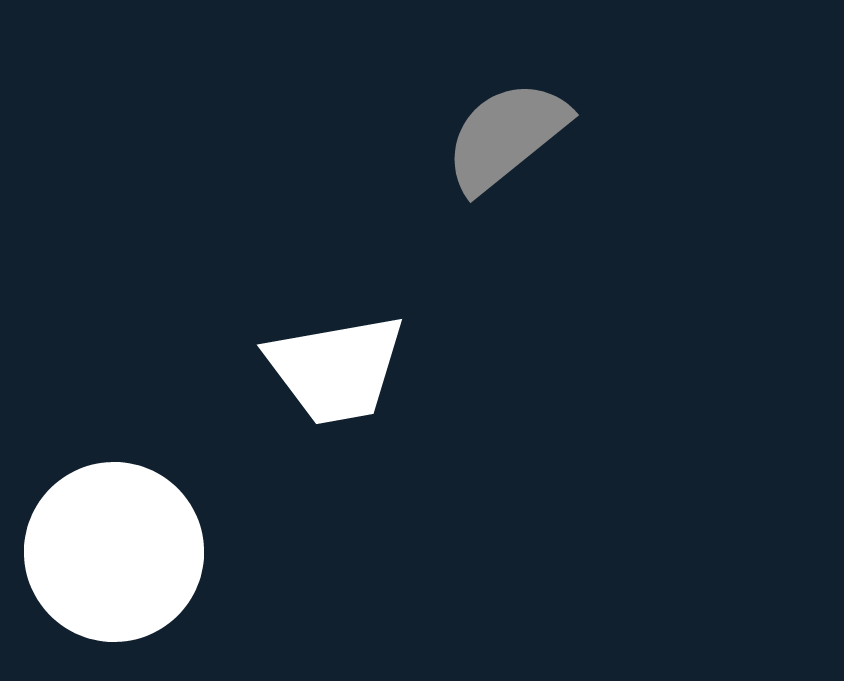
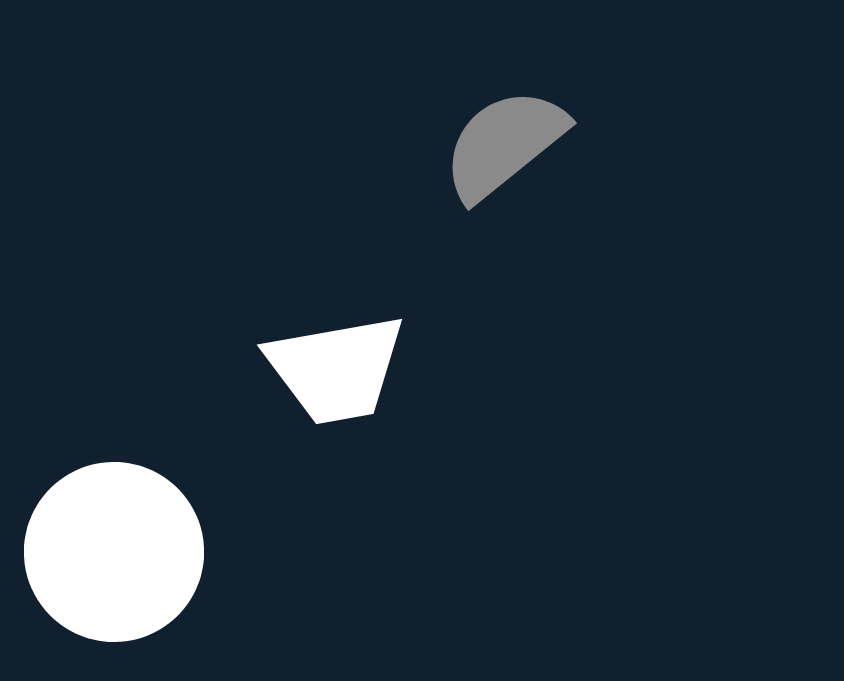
gray semicircle: moved 2 px left, 8 px down
